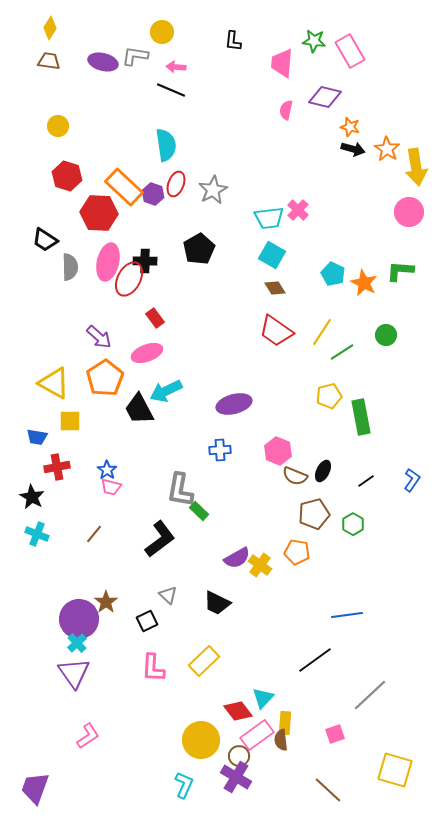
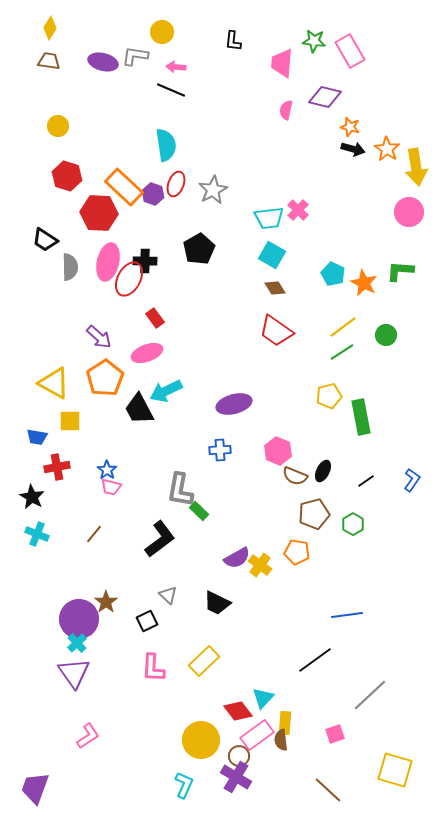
yellow line at (322, 332): moved 21 px right, 5 px up; rotated 20 degrees clockwise
